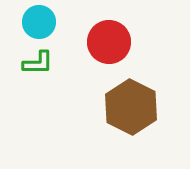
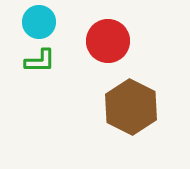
red circle: moved 1 px left, 1 px up
green L-shape: moved 2 px right, 2 px up
